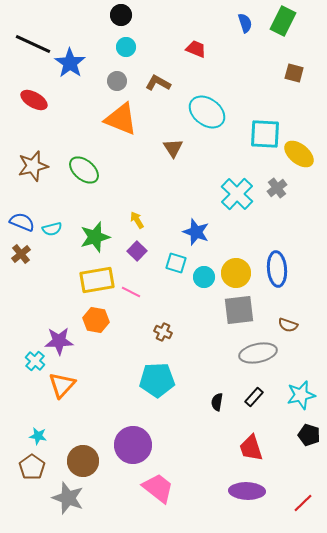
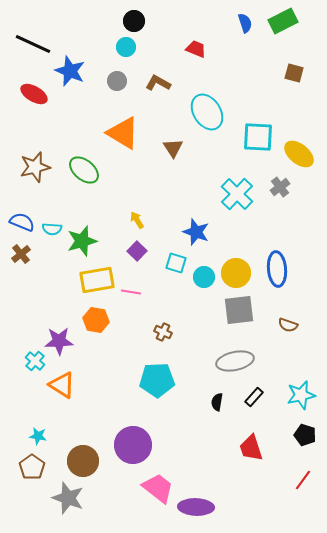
black circle at (121, 15): moved 13 px right, 6 px down
green rectangle at (283, 21): rotated 36 degrees clockwise
blue star at (70, 63): moved 8 px down; rotated 12 degrees counterclockwise
red ellipse at (34, 100): moved 6 px up
cyan ellipse at (207, 112): rotated 21 degrees clockwise
orange triangle at (121, 119): moved 2 px right, 14 px down; rotated 9 degrees clockwise
cyan square at (265, 134): moved 7 px left, 3 px down
brown star at (33, 166): moved 2 px right, 1 px down
gray cross at (277, 188): moved 3 px right, 1 px up
cyan semicircle at (52, 229): rotated 18 degrees clockwise
green star at (95, 237): moved 13 px left, 4 px down
pink line at (131, 292): rotated 18 degrees counterclockwise
gray ellipse at (258, 353): moved 23 px left, 8 px down
orange triangle at (62, 385): rotated 40 degrees counterclockwise
black pentagon at (309, 435): moved 4 px left
purple ellipse at (247, 491): moved 51 px left, 16 px down
red line at (303, 503): moved 23 px up; rotated 10 degrees counterclockwise
